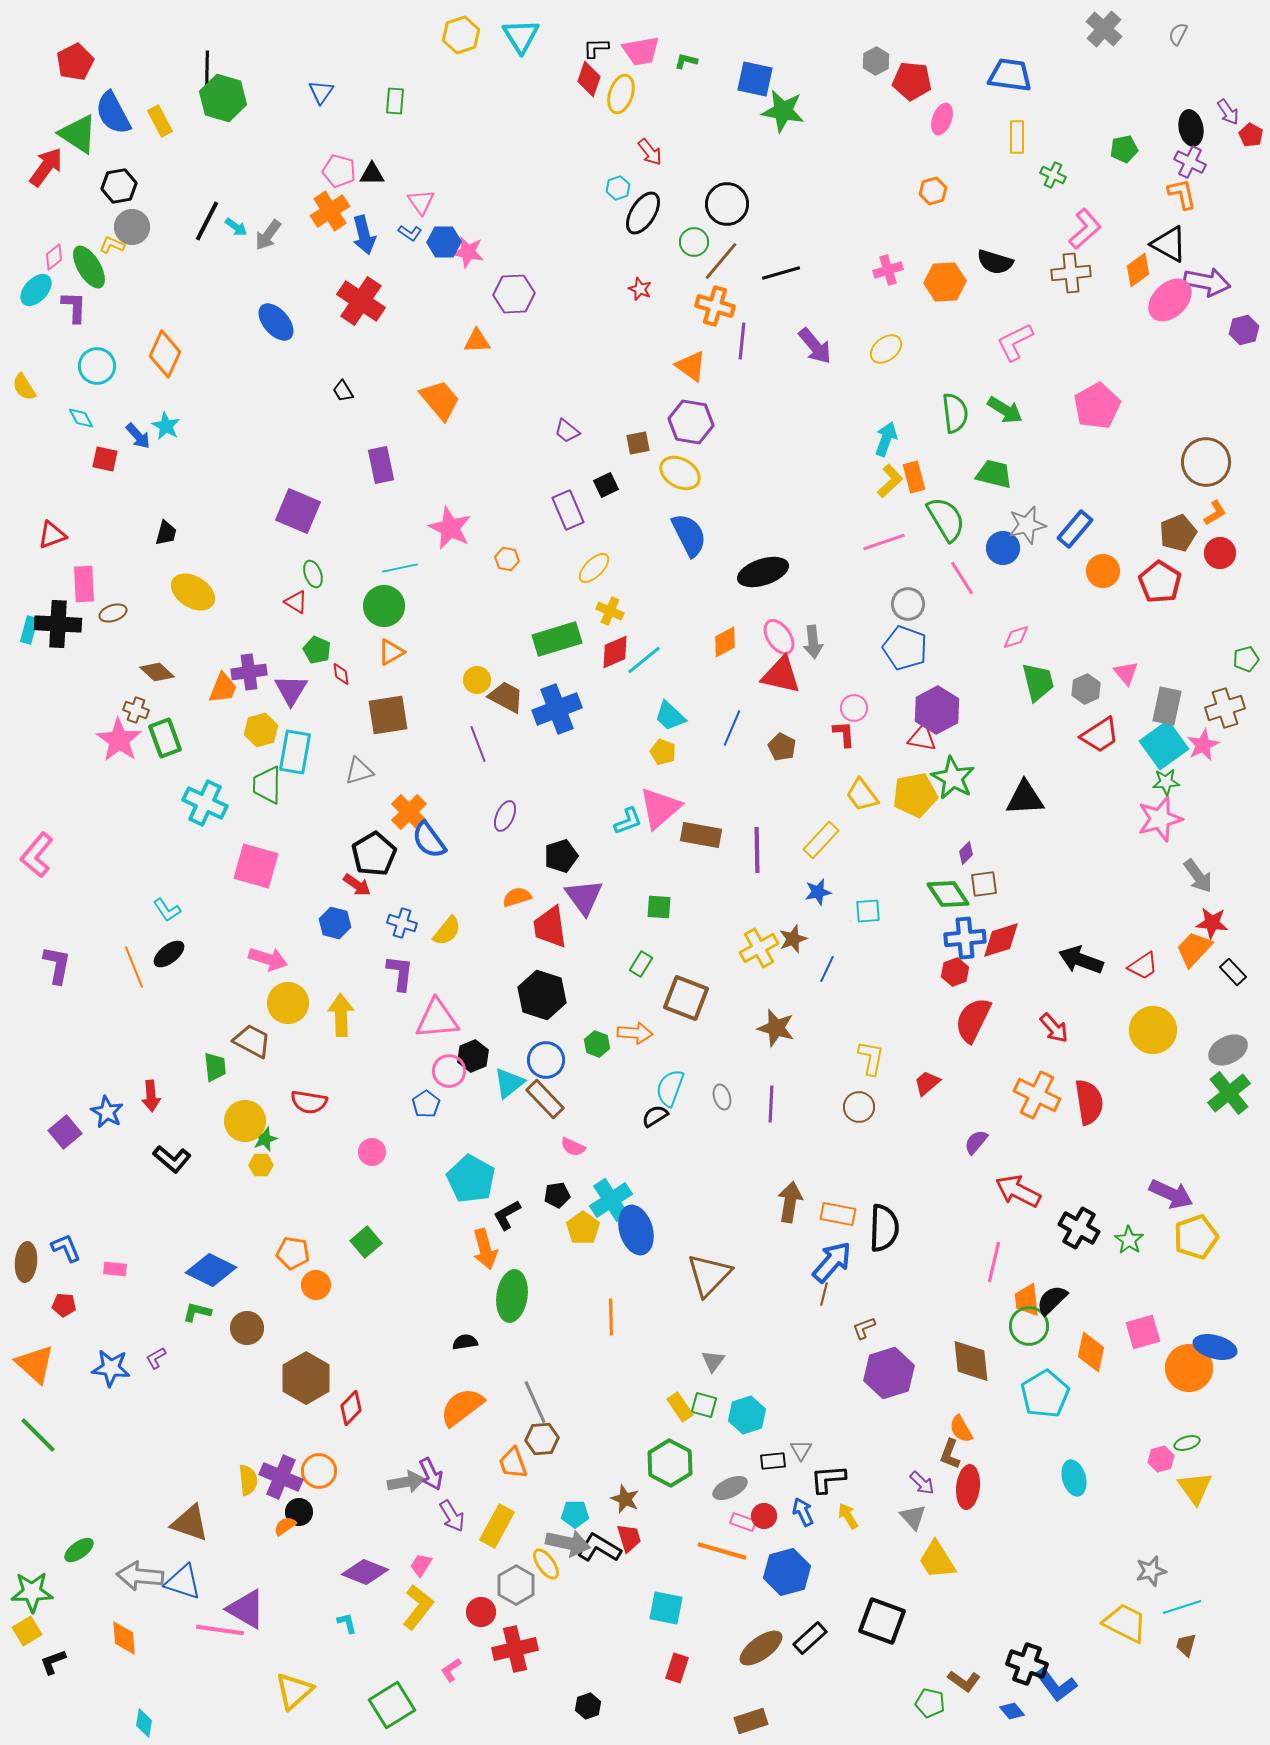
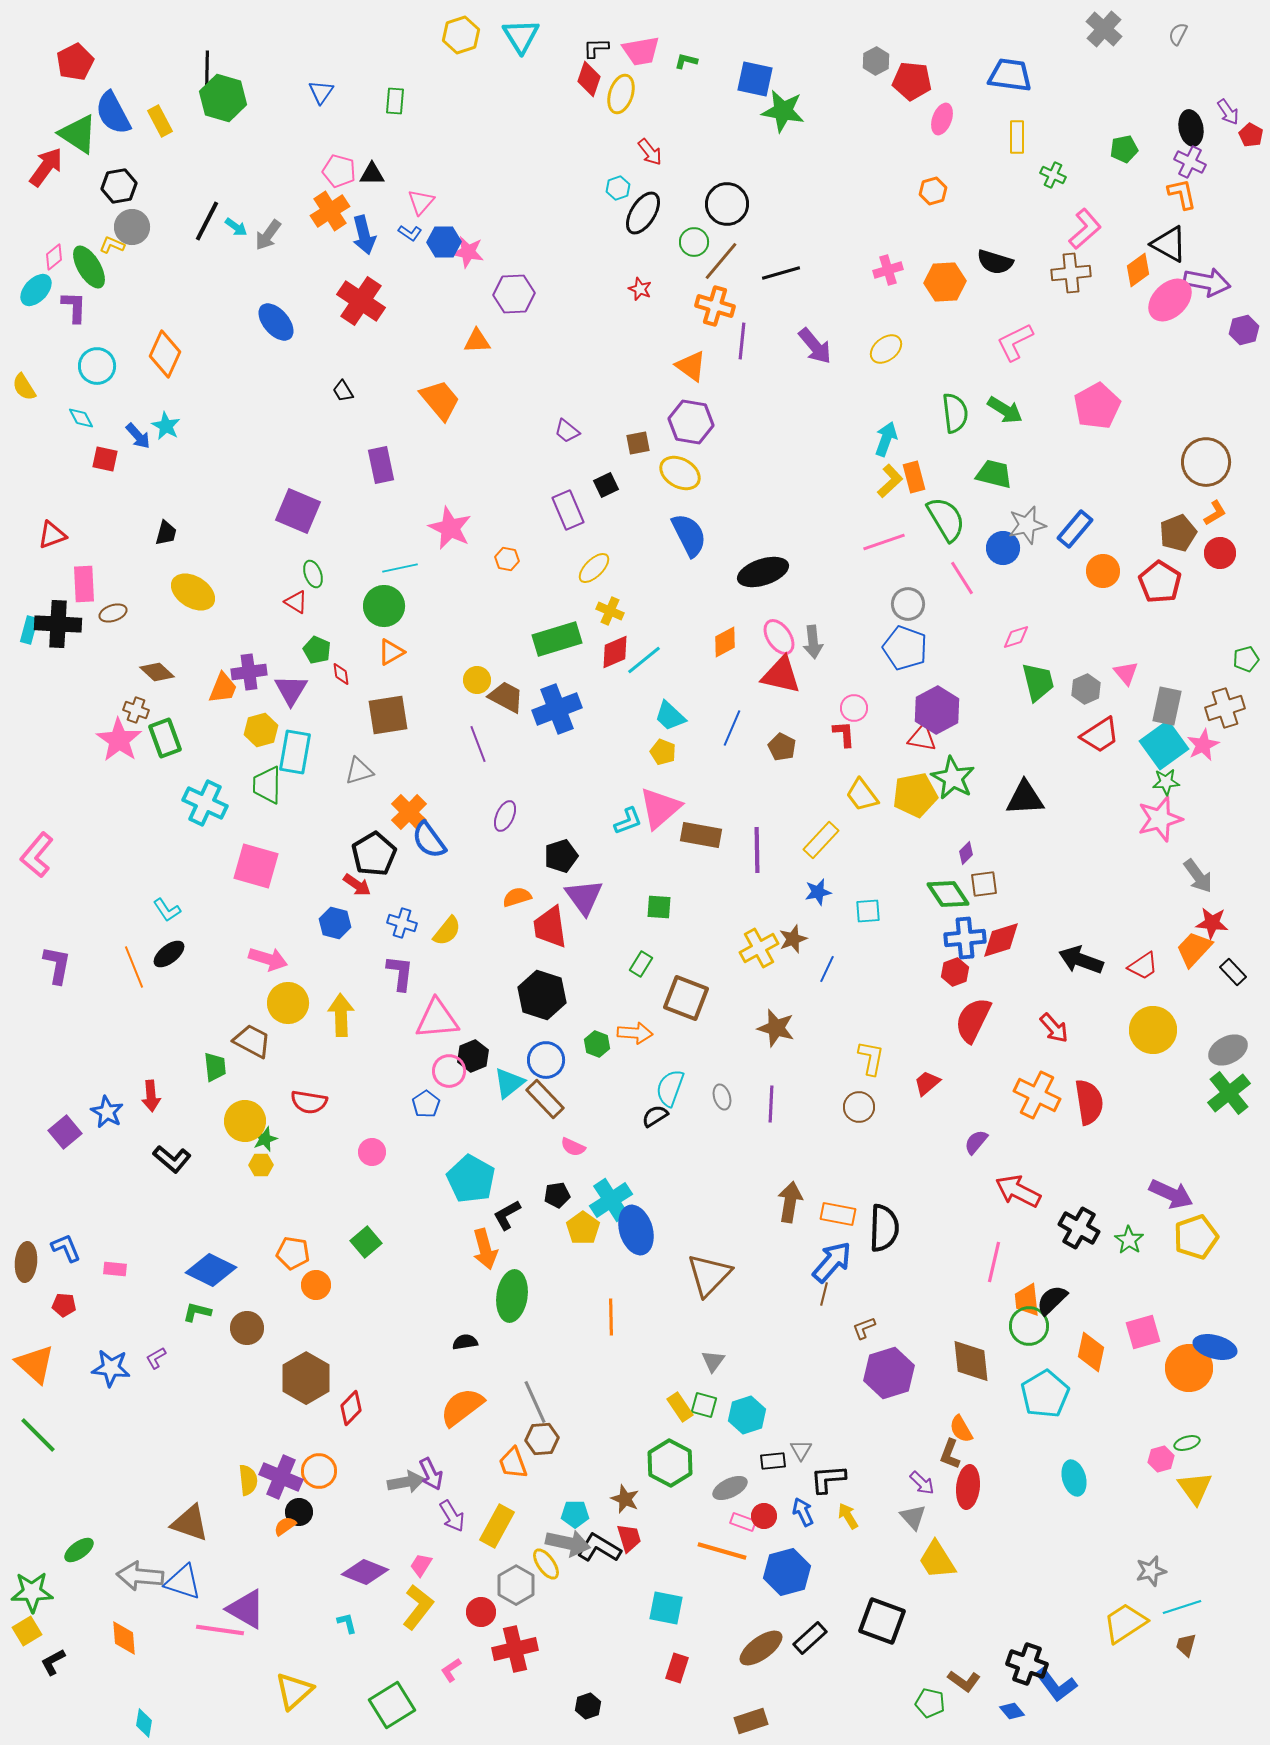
pink triangle at (421, 202): rotated 16 degrees clockwise
yellow trapezoid at (1125, 1623): rotated 60 degrees counterclockwise
black L-shape at (53, 1662): rotated 8 degrees counterclockwise
